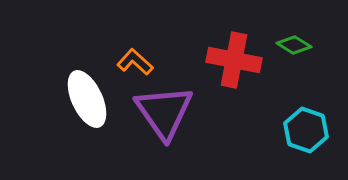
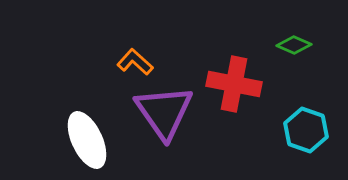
green diamond: rotated 8 degrees counterclockwise
red cross: moved 24 px down
white ellipse: moved 41 px down
